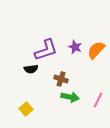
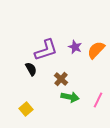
black semicircle: rotated 112 degrees counterclockwise
brown cross: rotated 24 degrees clockwise
